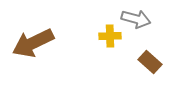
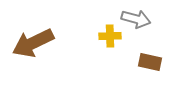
brown rectangle: rotated 30 degrees counterclockwise
